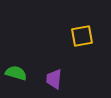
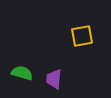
green semicircle: moved 6 px right
